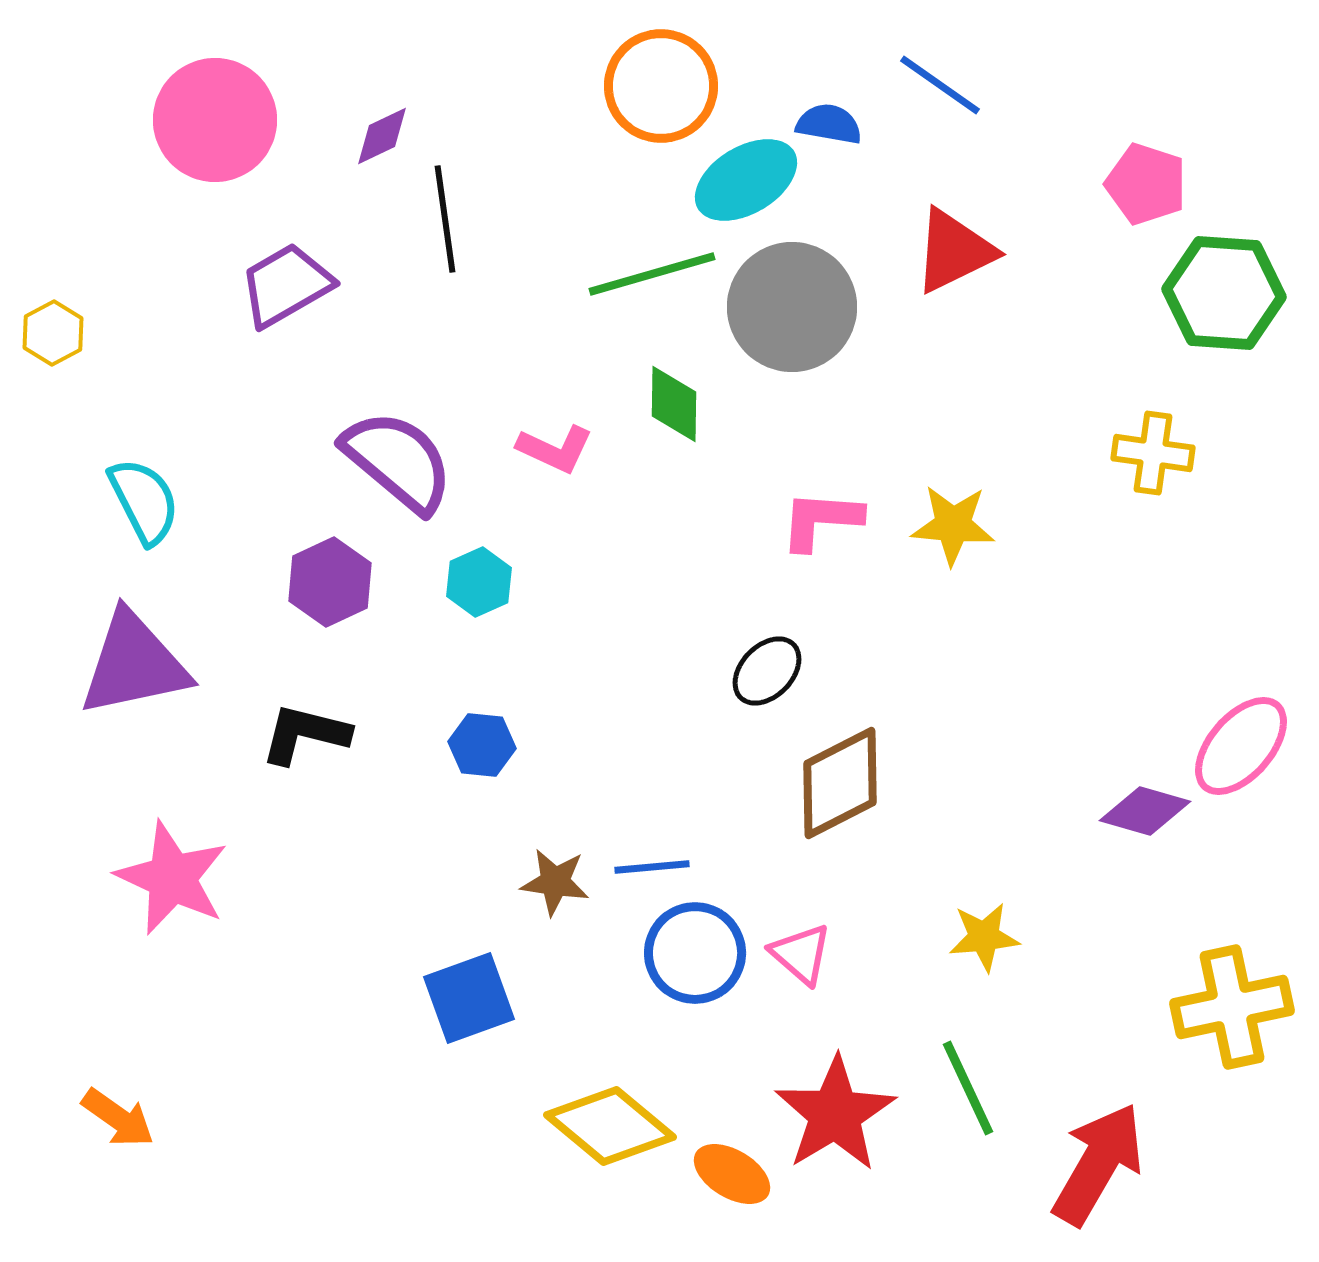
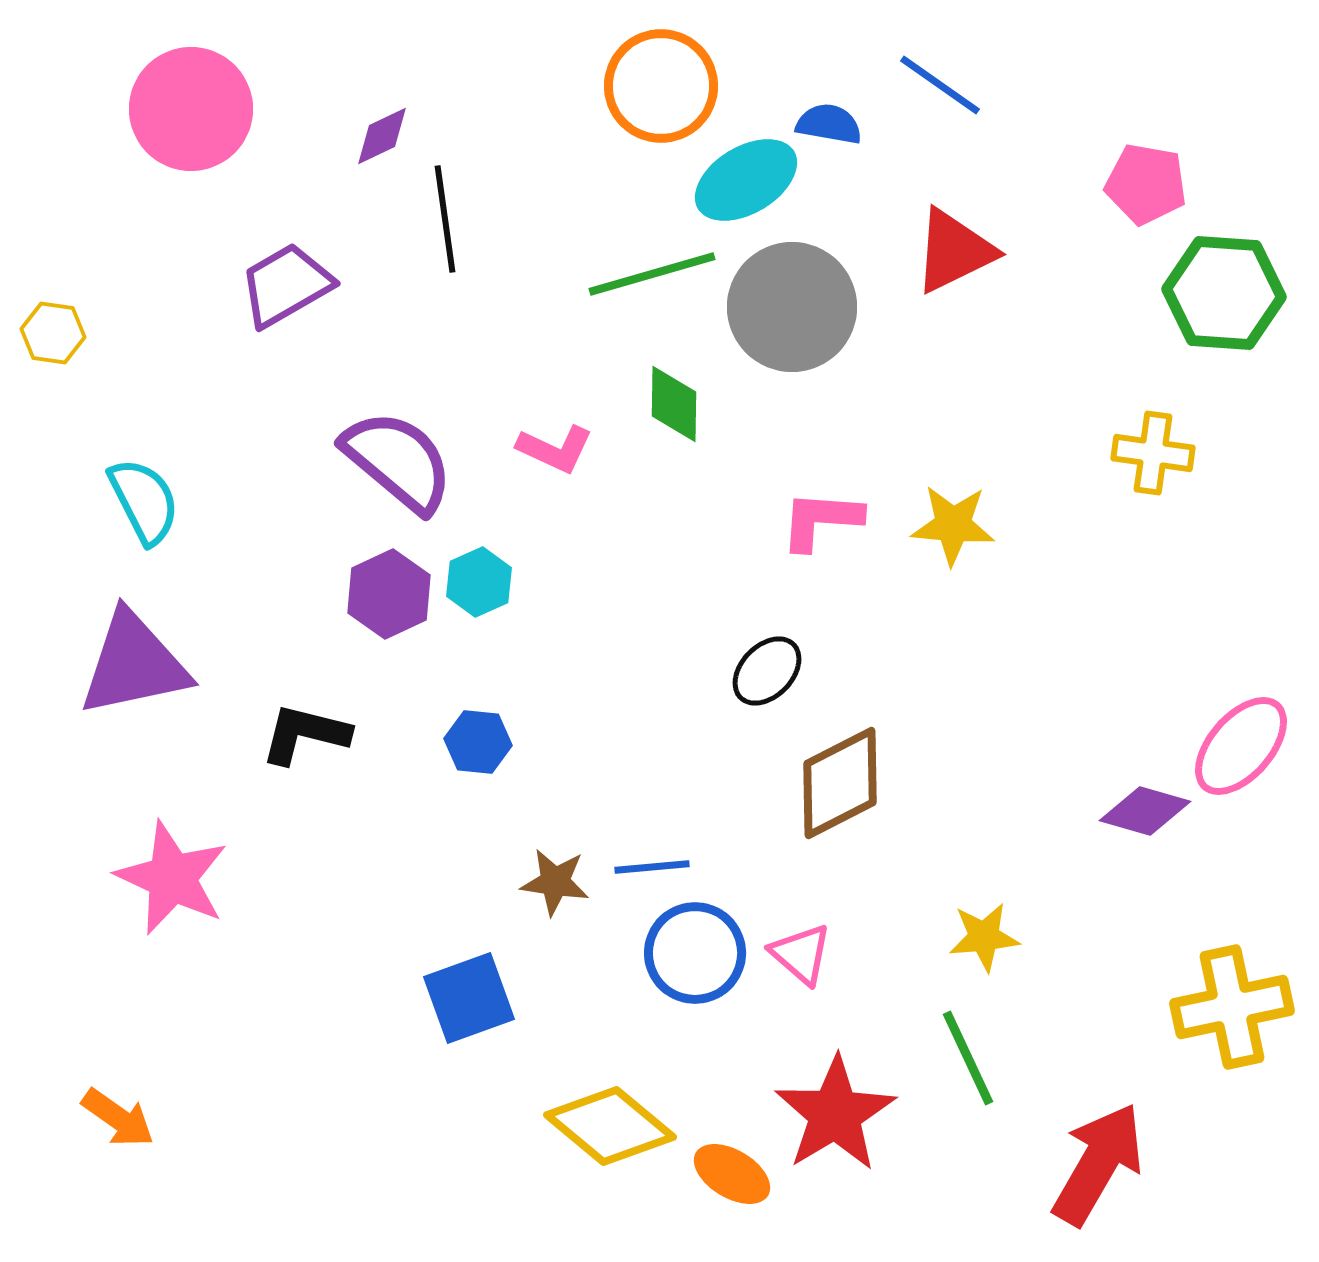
pink circle at (215, 120): moved 24 px left, 11 px up
pink pentagon at (1146, 184): rotated 8 degrees counterclockwise
yellow hexagon at (53, 333): rotated 24 degrees counterclockwise
purple hexagon at (330, 582): moved 59 px right, 12 px down
blue hexagon at (482, 745): moved 4 px left, 3 px up
green line at (968, 1088): moved 30 px up
